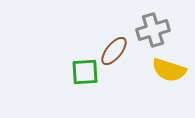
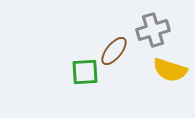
yellow semicircle: moved 1 px right
